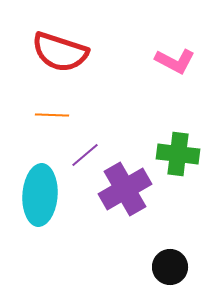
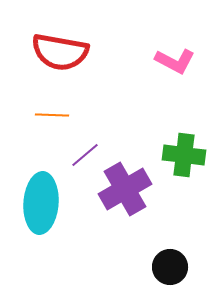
red semicircle: rotated 8 degrees counterclockwise
green cross: moved 6 px right, 1 px down
cyan ellipse: moved 1 px right, 8 px down
